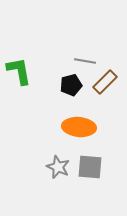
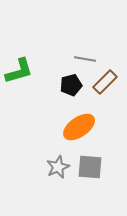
gray line: moved 2 px up
green L-shape: rotated 84 degrees clockwise
orange ellipse: rotated 40 degrees counterclockwise
gray star: rotated 25 degrees clockwise
